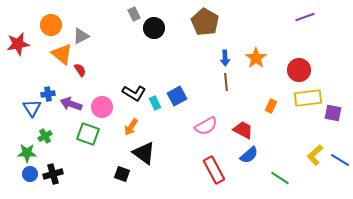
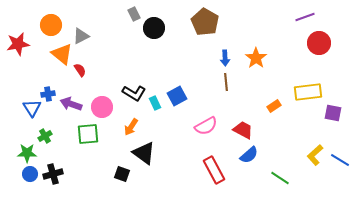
red circle: moved 20 px right, 27 px up
yellow rectangle: moved 6 px up
orange rectangle: moved 3 px right; rotated 32 degrees clockwise
green square: rotated 25 degrees counterclockwise
